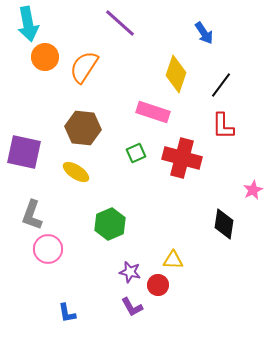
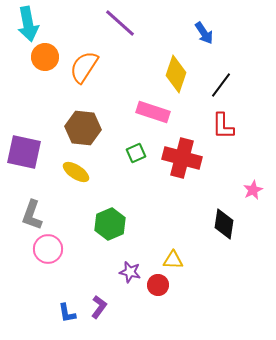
purple L-shape: moved 33 px left; rotated 115 degrees counterclockwise
